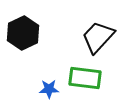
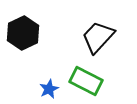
green rectangle: moved 1 px right, 3 px down; rotated 20 degrees clockwise
blue star: rotated 24 degrees counterclockwise
